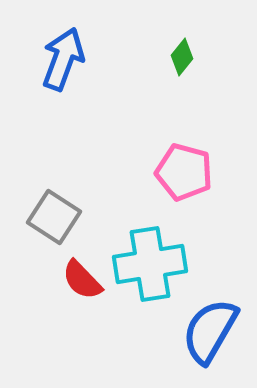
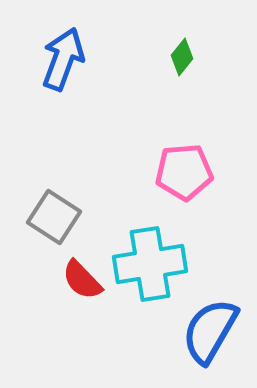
pink pentagon: rotated 20 degrees counterclockwise
